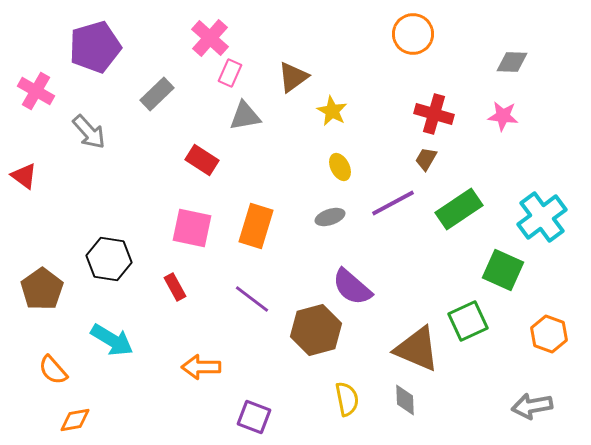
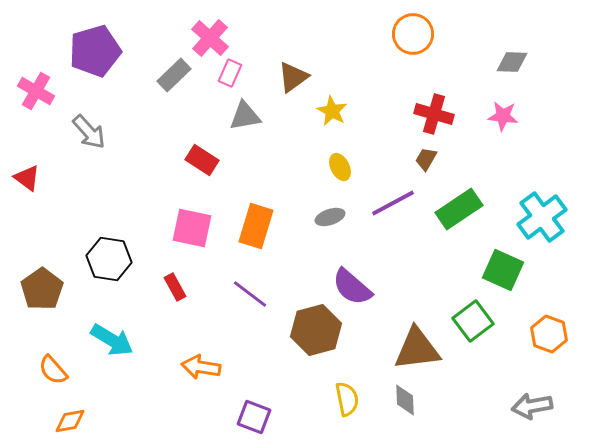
purple pentagon at (95, 47): moved 4 px down
gray rectangle at (157, 94): moved 17 px right, 19 px up
red triangle at (24, 176): moved 3 px right, 2 px down
purple line at (252, 299): moved 2 px left, 5 px up
green square at (468, 321): moved 5 px right; rotated 12 degrees counterclockwise
brown triangle at (417, 349): rotated 30 degrees counterclockwise
orange arrow at (201, 367): rotated 9 degrees clockwise
orange diamond at (75, 420): moved 5 px left, 1 px down
